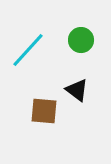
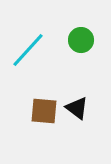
black triangle: moved 18 px down
